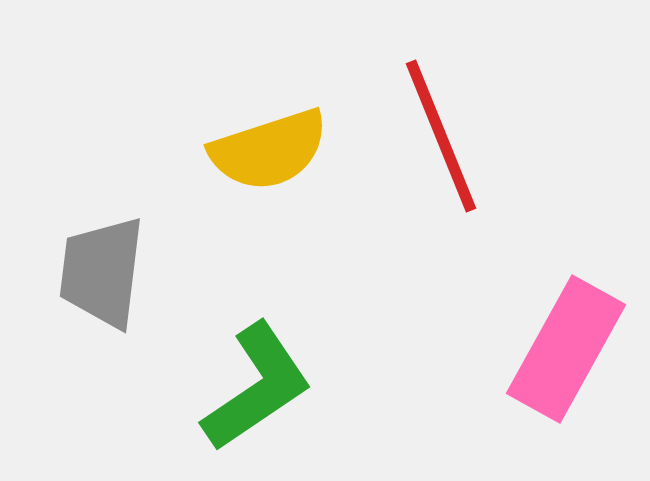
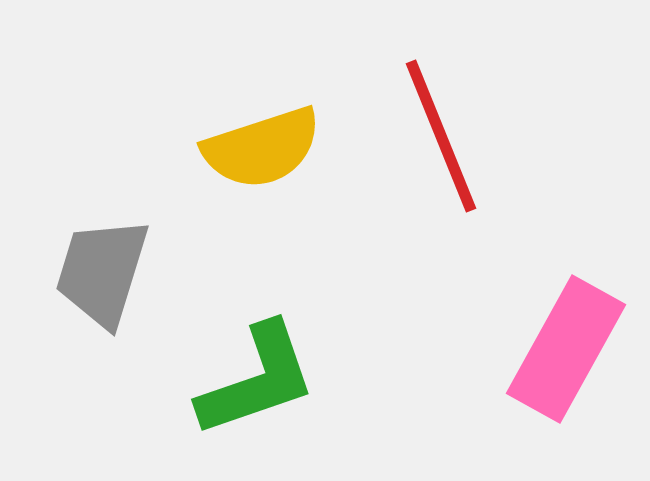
yellow semicircle: moved 7 px left, 2 px up
gray trapezoid: rotated 10 degrees clockwise
green L-shape: moved 7 px up; rotated 15 degrees clockwise
